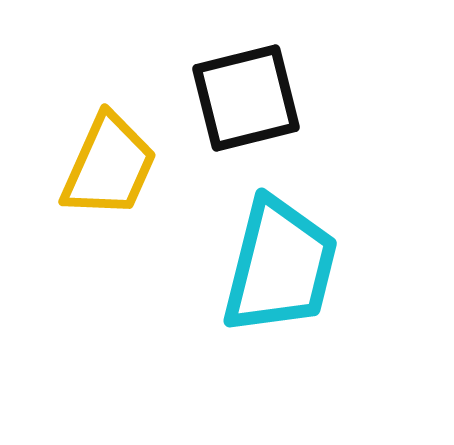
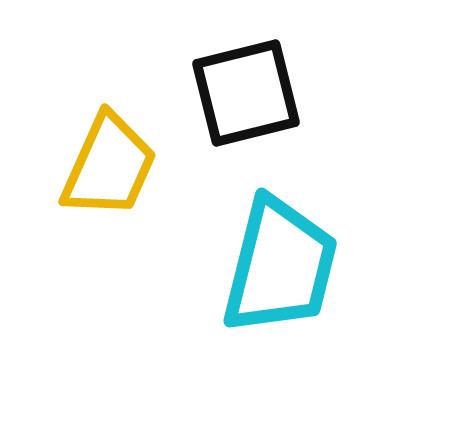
black square: moved 5 px up
